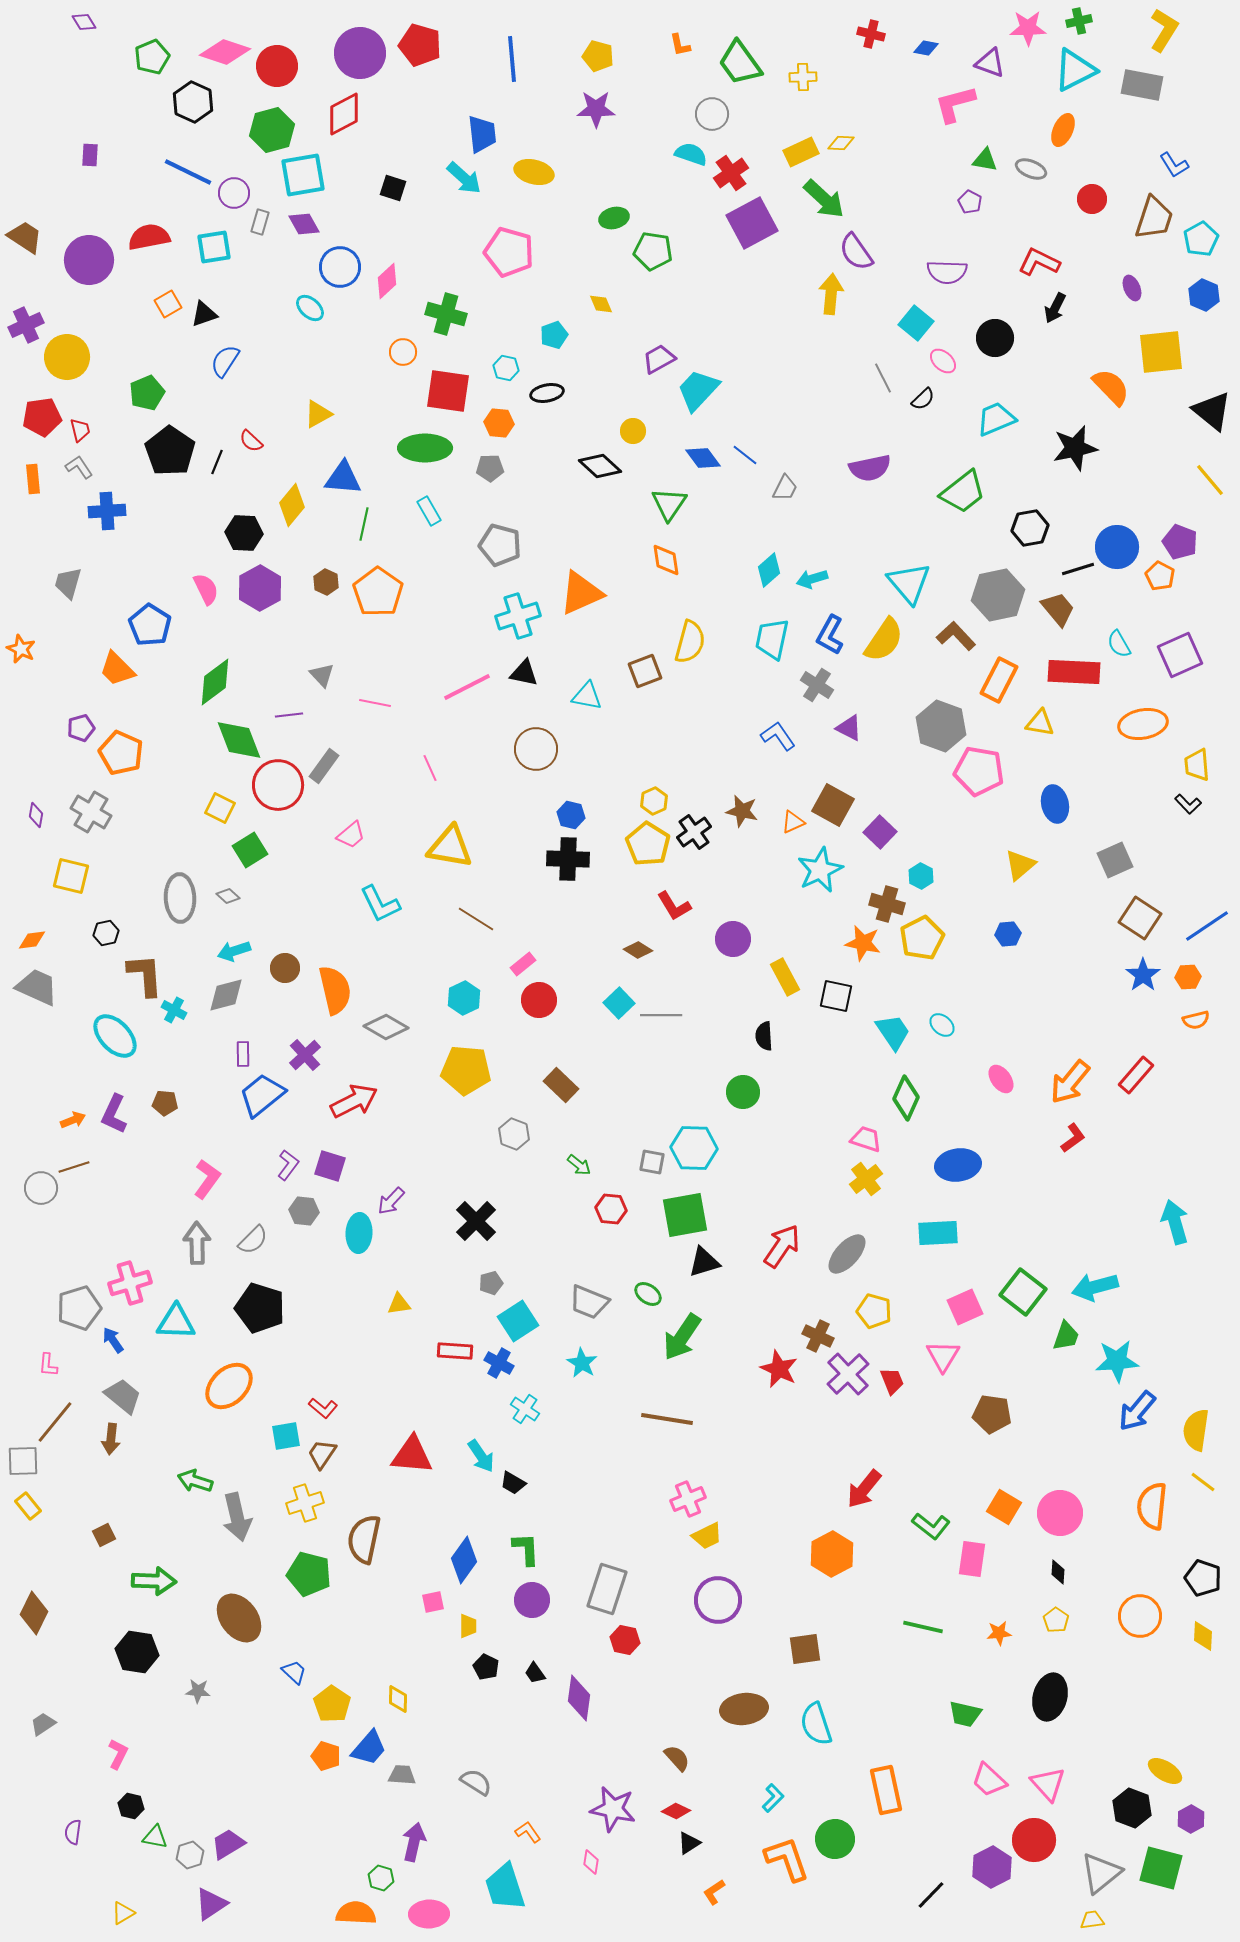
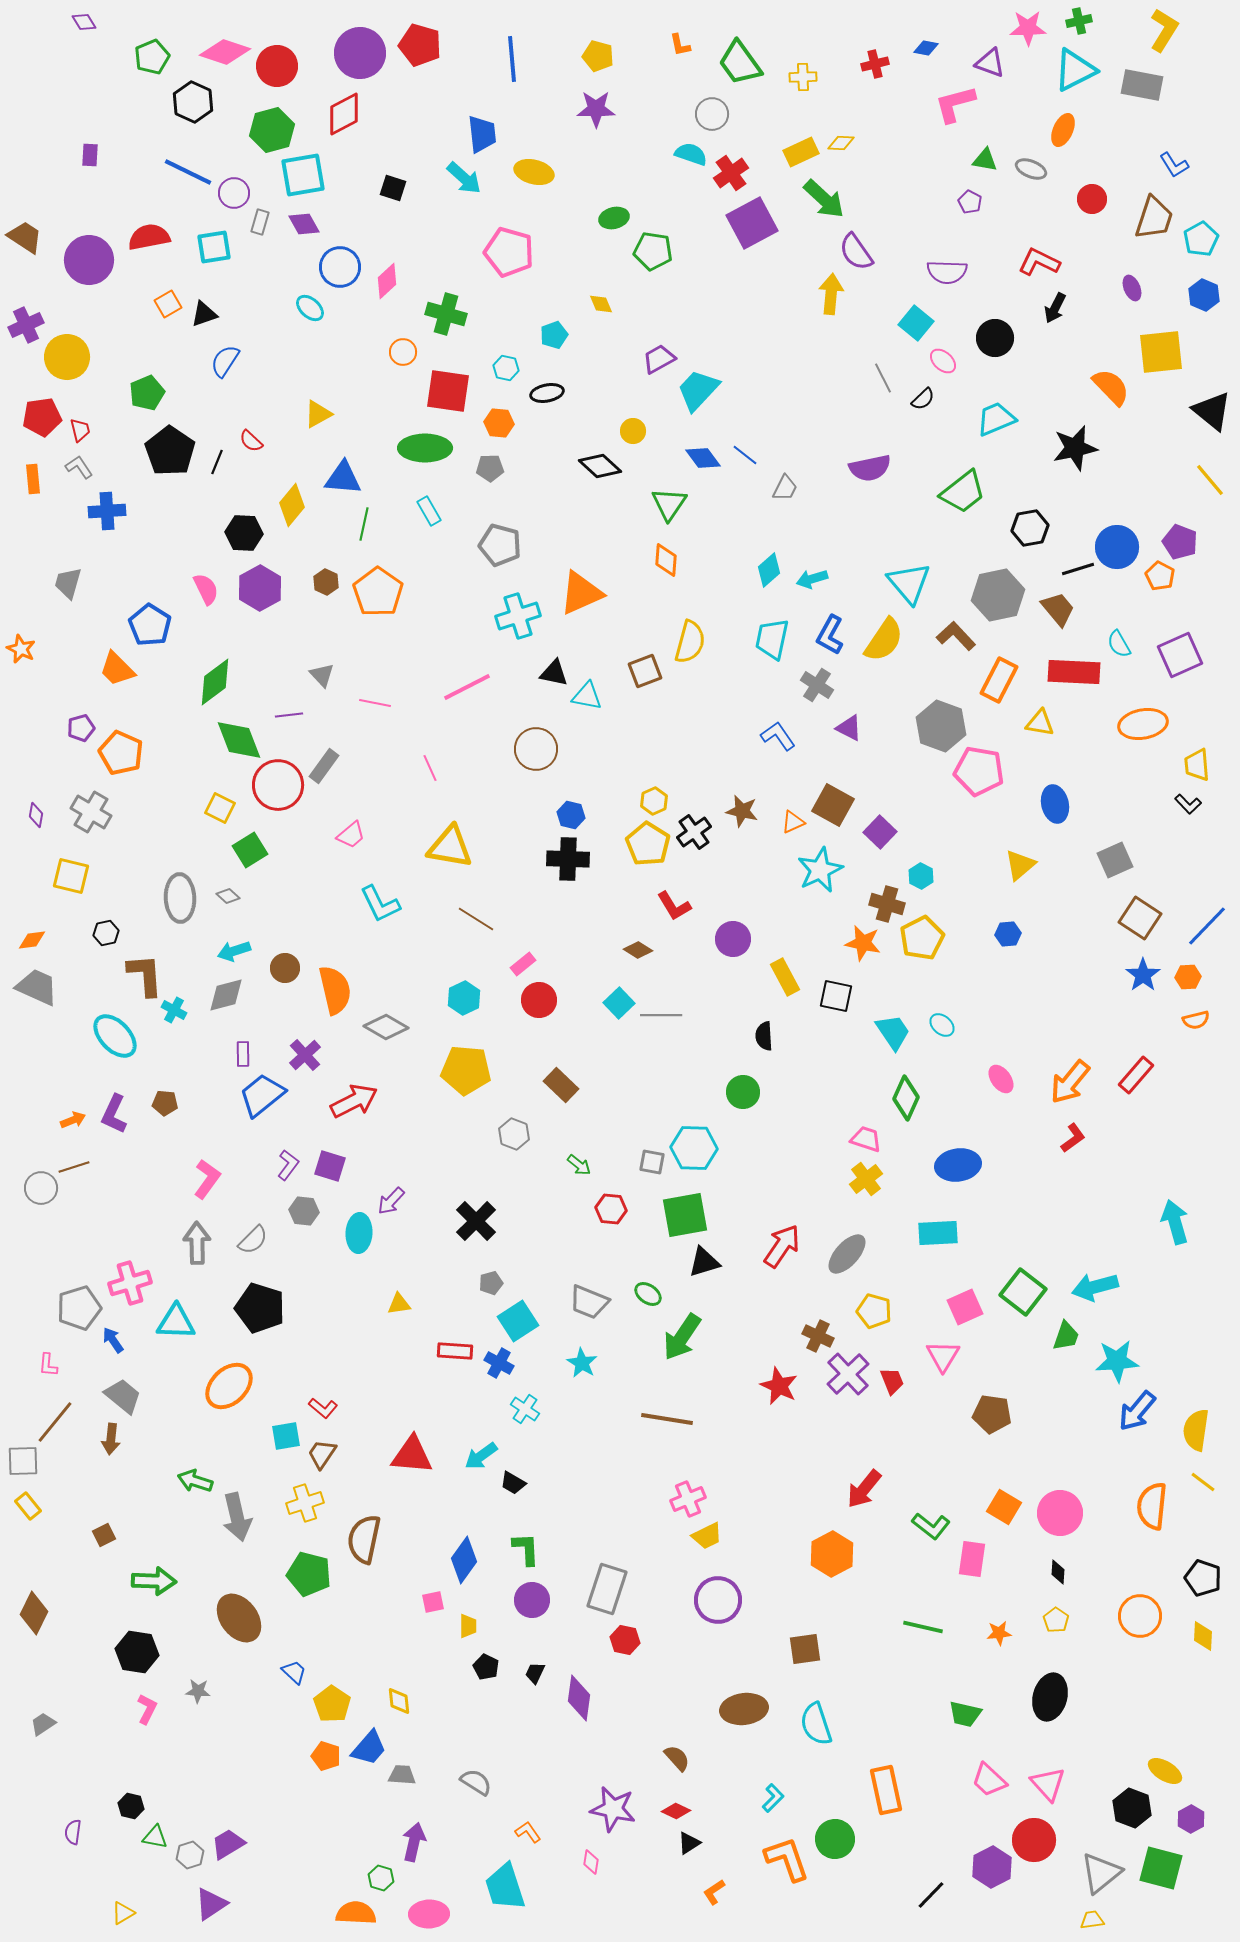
red cross at (871, 34): moved 4 px right, 30 px down; rotated 28 degrees counterclockwise
orange diamond at (666, 560): rotated 12 degrees clockwise
black triangle at (524, 673): moved 30 px right
blue line at (1207, 926): rotated 12 degrees counterclockwise
red star at (779, 1369): moved 17 px down
cyan arrow at (481, 1456): rotated 88 degrees clockwise
black trapezoid at (535, 1673): rotated 60 degrees clockwise
yellow diamond at (398, 1699): moved 1 px right, 2 px down; rotated 8 degrees counterclockwise
pink L-shape at (118, 1754): moved 29 px right, 45 px up
